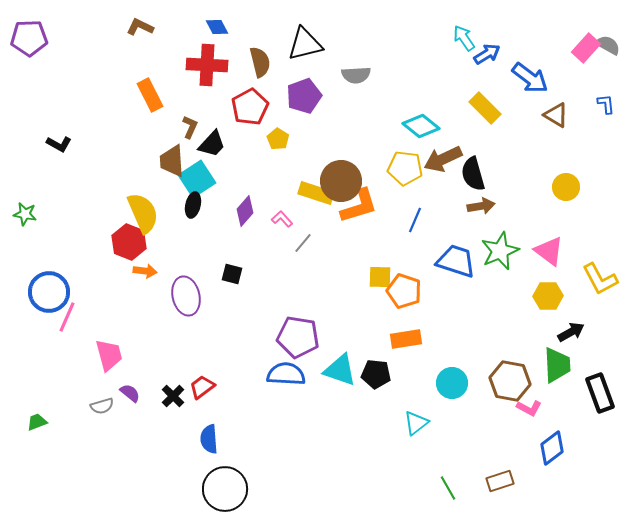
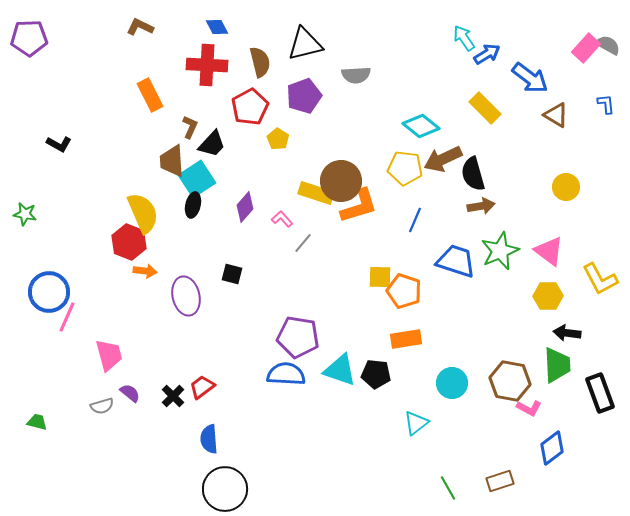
purple diamond at (245, 211): moved 4 px up
black arrow at (571, 332): moved 4 px left, 1 px down; rotated 144 degrees counterclockwise
green trapezoid at (37, 422): rotated 35 degrees clockwise
